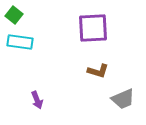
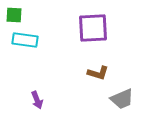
green square: rotated 36 degrees counterclockwise
cyan rectangle: moved 5 px right, 2 px up
brown L-shape: moved 2 px down
gray trapezoid: moved 1 px left
